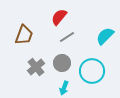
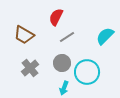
red semicircle: moved 3 px left; rotated 12 degrees counterclockwise
brown trapezoid: rotated 100 degrees clockwise
gray cross: moved 6 px left, 1 px down
cyan circle: moved 5 px left, 1 px down
